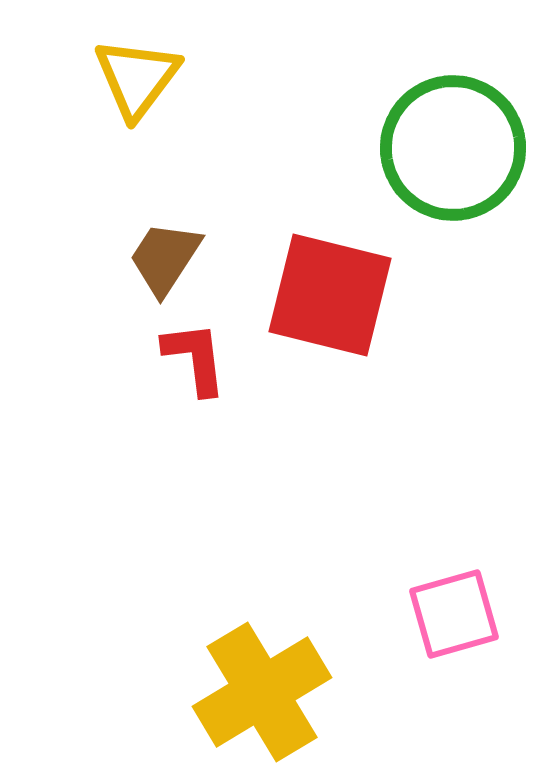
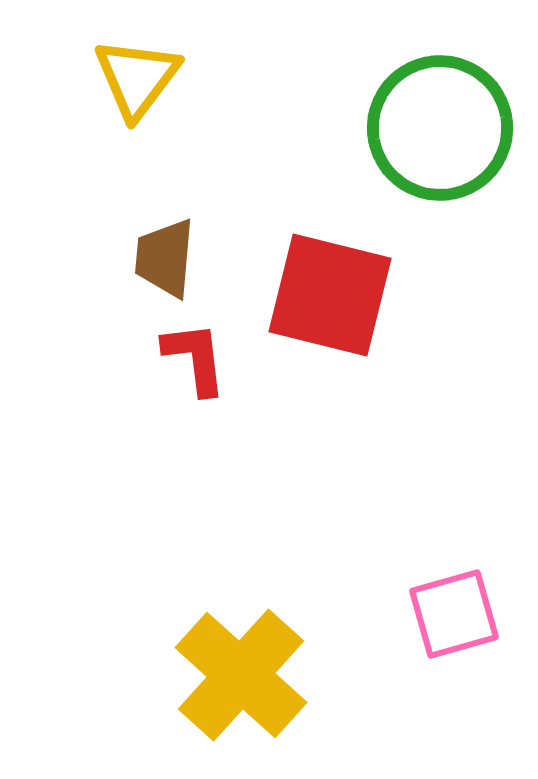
green circle: moved 13 px left, 20 px up
brown trapezoid: rotated 28 degrees counterclockwise
yellow cross: moved 21 px left, 17 px up; rotated 17 degrees counterclockwise
